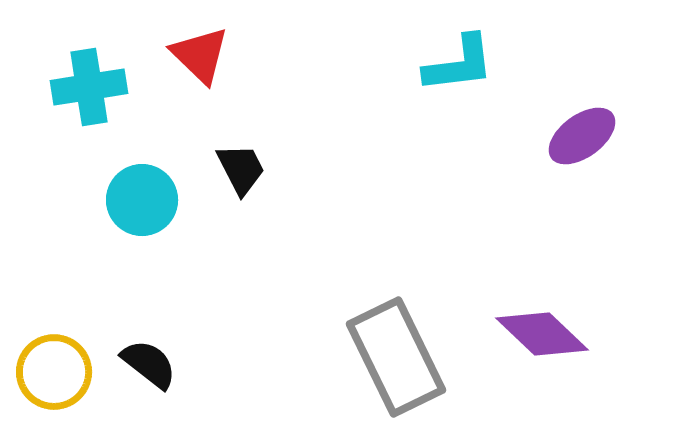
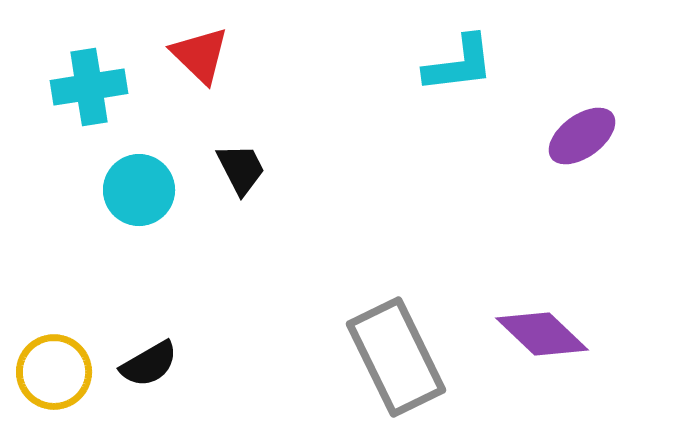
cyan circle: moved 3 px left, 10 px up
black semicircle: rotated 112 degrees clockwise
